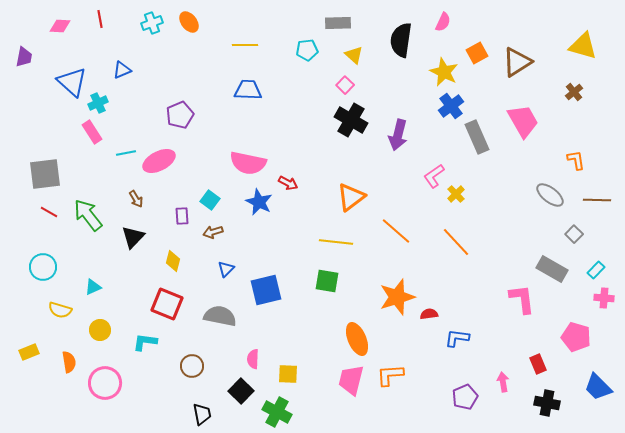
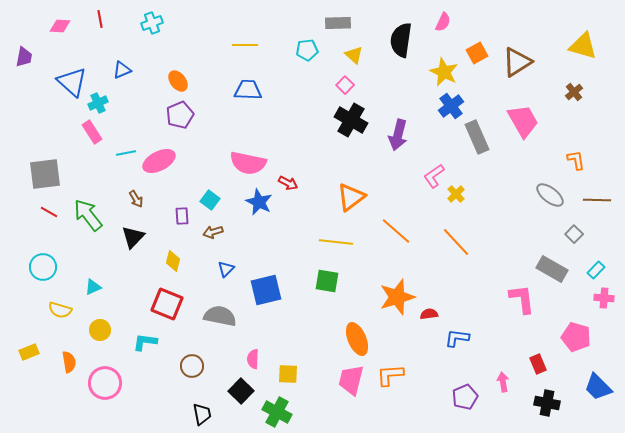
orange ellipse at (189, 22): moved 11 px left, 59 px down
